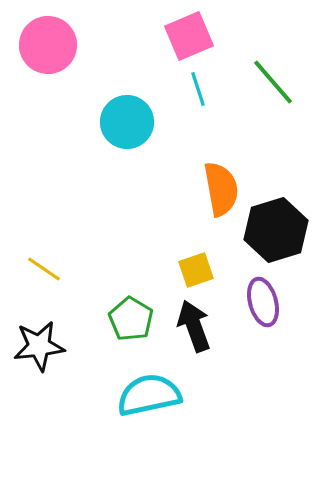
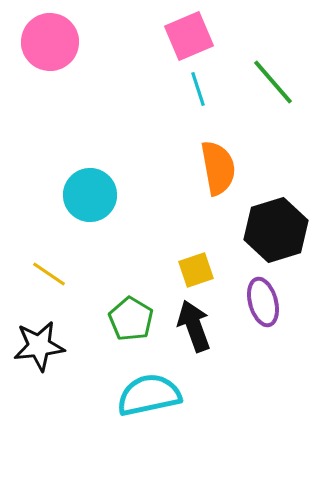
pink circle: moved 2 px right, 3 px up
cyan circle: moved 37 px left, 73 px down
orange semicircle: moved 3 px left, 21 px up
yellow line: moved 5 px right, 5 px down
